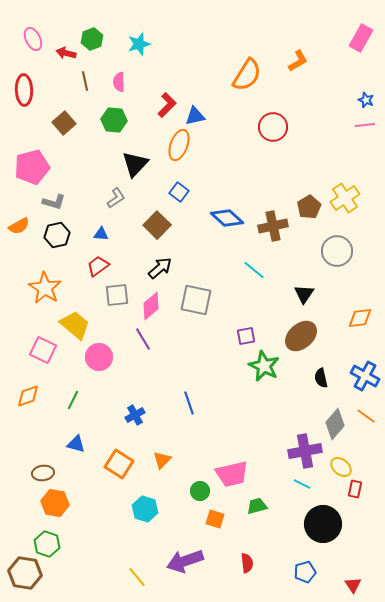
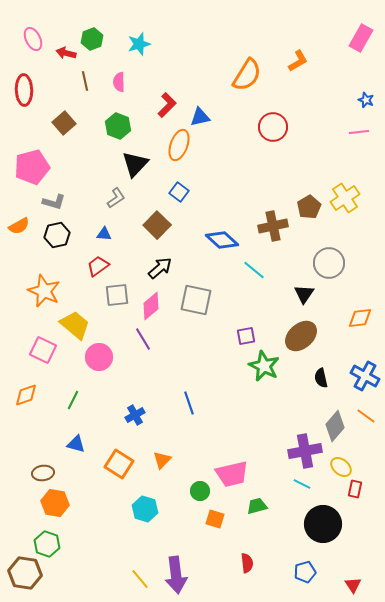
blue triangle at (195, 116): moved 5 px right, 1 px down
green hexagon at (114, 120): moved 4 px right, 6 px down; rotated 15 degrees clockwise
pink line at (365, 125): moved 6 px left, 7 px down
blue diamond at (227, 218): moved 5 px left, 22 px down
blue triangle at (101, 234): moved 3 px right
gray circle at (337, 251): moved 8 px left, 12 px down
orange star at (45, 288): moved 1 px left, 3 px down; rotated 8 degrees counterclockwise
orange diamond at (28, 396): moved 2 px left, 1 px up
gray diamond at (335, 424): moved 2 px down
purple arrow at (185, 561): moved 9 px left, 14 px down; rotated 78 degrees counterclockwise
yellow line at (137, 577): moved 3 px right, 2 px down
